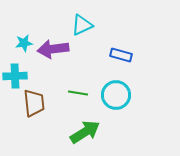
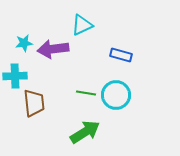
green line: moved 8 px right
